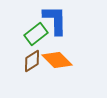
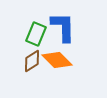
blue L-shape: moved 8 px right, 7 px down
green rectangle: rotated 30 degrees counterclockwise
